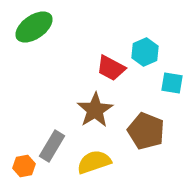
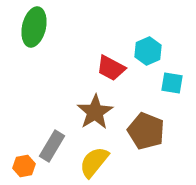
green ellipse: rotated 42 degrees counterclockwise
cyan hexagon: moved 3 px right, 1 px up
brown star: moved 2 px down
yellow semicircle: rotated 32 degrees counterclockwise
